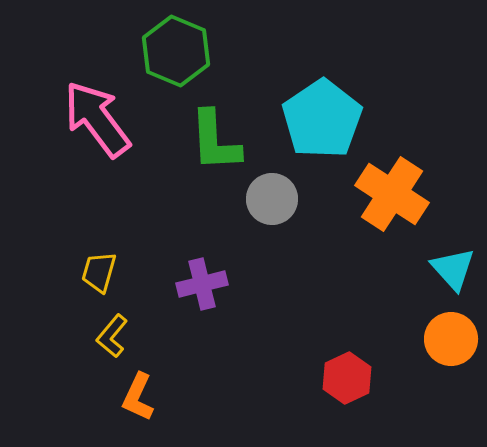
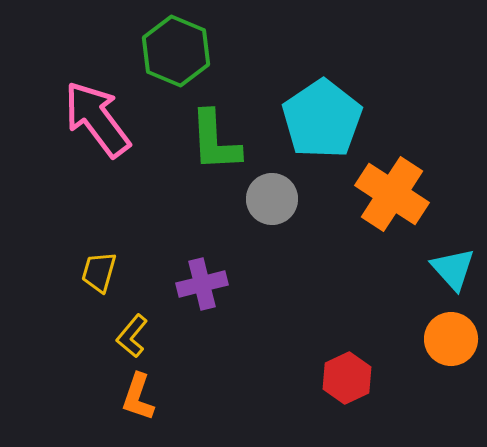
yellow L-shape: moved 20 px right
orange L-shape: rotated 6 degrees counterclockwise
